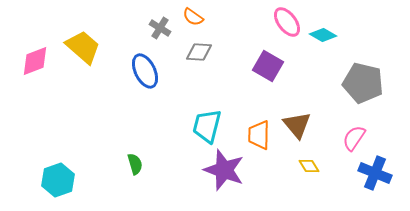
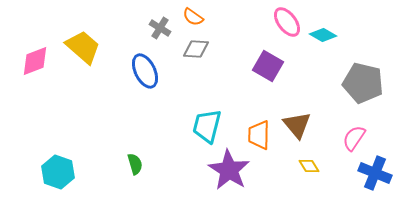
gray diamond: moved 3 px left, 3 px up
purple star: moved 5 px right; rotated 12 degrees clockwise
cyan hexagon: moved 8 px up; rotated 20 degrees counterclockwise
